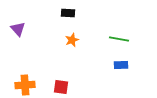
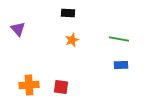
orange cross: moved 4 px right
